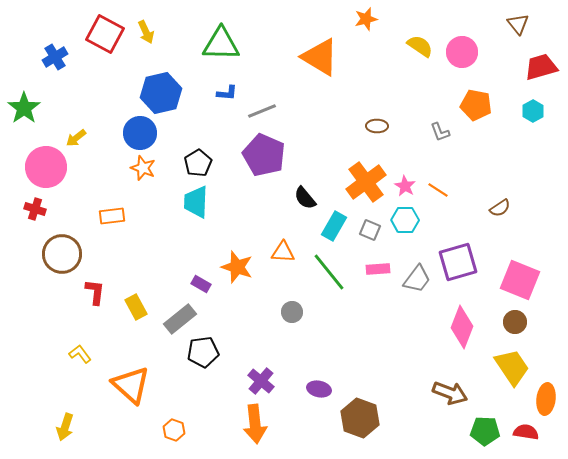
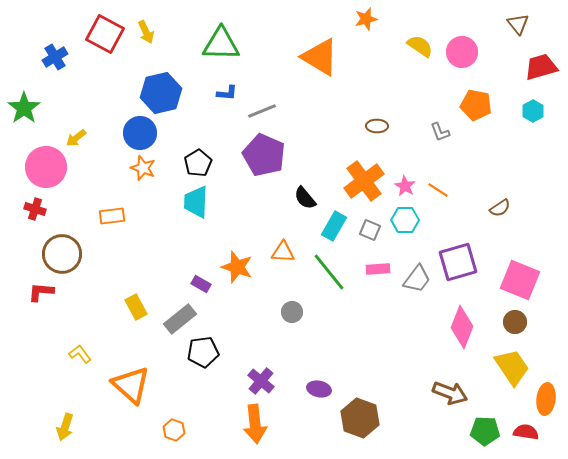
orange cross at (366, 182): moved 2 px left, 1 px up
red L-shape at (95, 292): moved 54 px left; rotated 92 degrees counterclockwise
